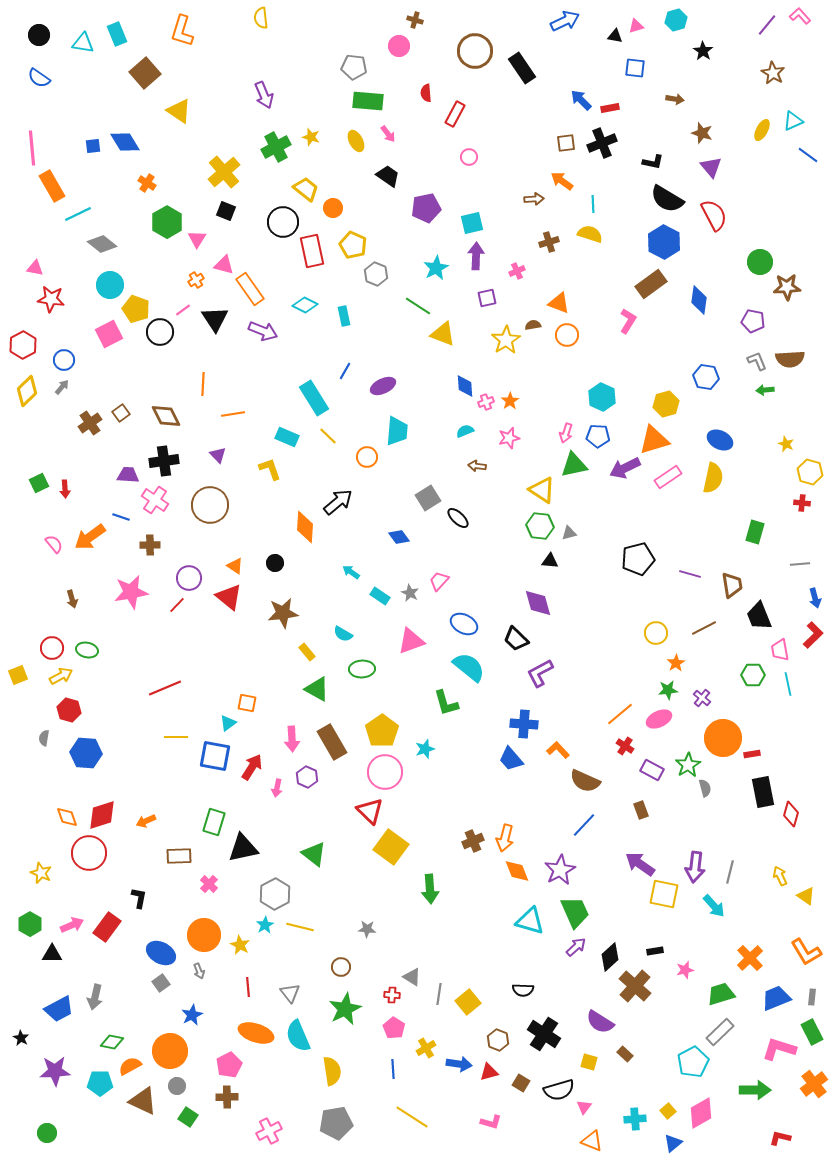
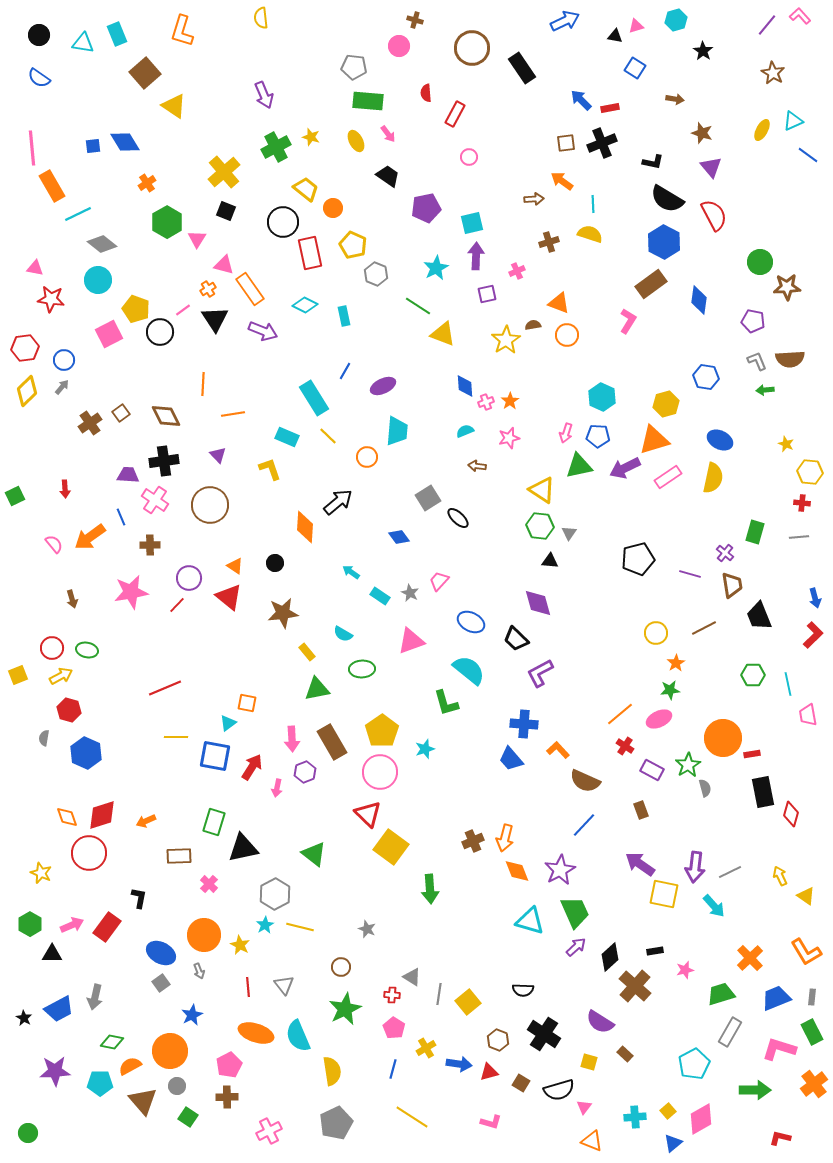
brown circle at (475, 51): moved 3 px left, 3 px up
blue square at (635, 68): rotated 25 degrees clockwise
yellow triangle at (179, 111): moved 5 px left, 5 px up
orange cross at (147, 183): rotated 24 degrees clockwise
red rectangle at (312, 251): moved 2 px left, 2 px down
orange cross at (196, 280): moved 12 px right, 9 px down
cyan circle at (110, 285): moved 12 px left, 5 px up
purple square at (487, 298): moved 4 px up
red hexagon at (23, 345): moved 2 px right, 3 px down; rotated 20 degrees clockwise
green triangle at (574, 465): moved 5 px right, 1 px down
yellow hexagon at (810, 472): rotated 10 degrees counterclockwise
green square at (39, 483): moved 24 px left, 13 px down
blue line at (121, 517): rotated 48 degrees clockwise
gray triangle at (569, 533): rotated 42 degrees counterclockwise
gray line at (800, 564): moved 1 px left, 27 px up
blue ellipse at (464, 624): moved 7 px right, 2 px up
pink trapezoid at (780, 650): moved 28 px right, 65 px down
cyan semicircle at (469, 667): moved 3 px down
green triangle at (317, 689): rotated 40 degrees counterclockwise
green star at (668, 690): moved 2 px right
purple cross at (702, 698): moved 23 px right, 145 px up
blue hexagon at (86, 753): rotated 20 degrees clockwise
pink circle at (385, 772): moved 5 px left
purple hexagon at (307, 777): moved 2 px left, 5 px up; rotated 15 degrees clockwise
red triangle at (370, 811): moved 2 px left, 3 px down
gray line at (730, 872): rotated 50 degrees clockwise
gray star at (367, 929): rotated 18 degrees clockwise
gray triangle at (290, 993): moved 6 px left, 8 px up
gray rectangle at (720, 1032): moved 10 px right; rotated 16 degrees counterclockwise
black star at (21, 1038): moved 3 px right, 20 px up
cyan pentagon at (693, 1062): moved 1 px right, 2 px down
blue line at (393, 1069): rotated 18 degrees clockwise
brown triangle at (143, 1101): rotated 24 degrees clockwise
pink diamond at (701, 1113): moved 6 px down
cyan cross at (635, 1119): moved 2 px up
gray pentagon at (336, 1123): rotated 16 degrees counterclockwise
green circle at (47, 1133): moved 19 px left
